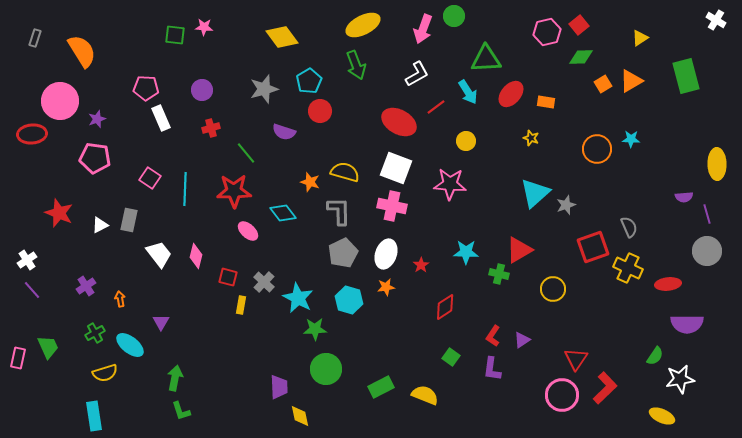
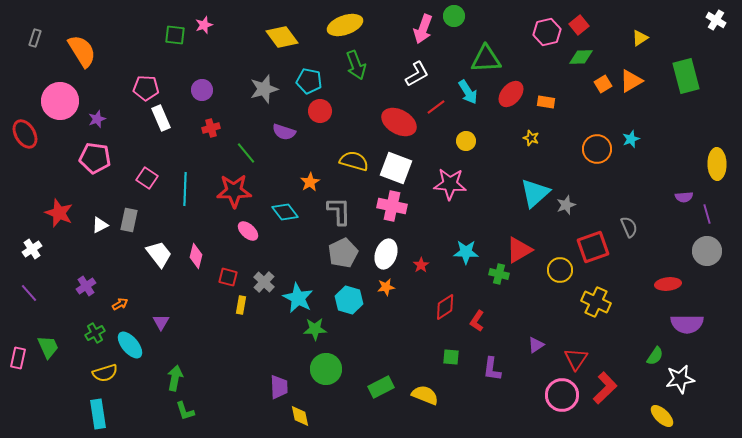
yellow ellipse at (363, 25): moved 18 px left; rotated 8 degrees clockwise
pink star at (204, 27): moved 2 px up; rotated 24 degrees counterclockwise
cyan pentagon at (309, 81): rotated 30 degrees counterclockwise
red ellipse at (32, 134): moved 7 px left; rotated 64 degrees clockwise
cyan star at (631, 139): rotated 24 degrees counterclockwise
yellow semicircle at (345, 172): moved 9 px right, 11 px up
pink square at (150, 178): moved 3 px left
orange star at (310, 182): rotated 24 degrees clockwise
cyan diamond at (283, 213): moved 2 px right, 1 px up
white cross at (27, 260): moved 5 px right, 11 px up
yellow cross at (628, 268): moved 32 px left, 34 px down
yellow circle at (553, 289): moved 7 px right, 19 px up
purple line at (32, 290): moved 3 px left, 3 px down
orange arrow at (120, 299): moved 5 px down; rotated 70 degrees clockwise
red L-shape at (493, 336): moved 16 px left, 15 px up
purple triangle at (522, 340): moved 14 px right, 5 px down
cyan ellipse at (130, 345): rotated 12 degrees clockwise
green square at (451, 357): rotated 30 degrees counterclockwise
green L-shape at (181, 411): moved 4 px right
cyan rectangle at (94, 416): moved 4 px right, 2 px up
yellow ellipse at (662, 416): rotated 20 degrees clockwise
